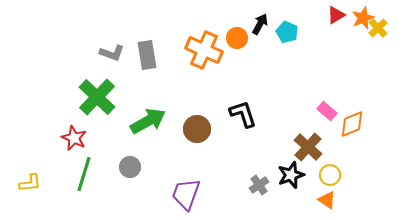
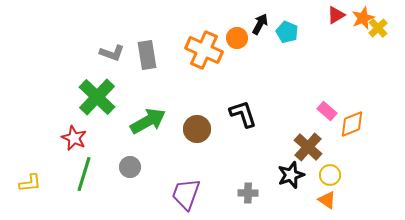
gray cross: moved 11 px left, 8 px down; rotated 36 degrees clockwise
